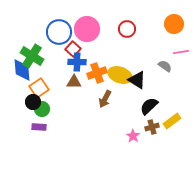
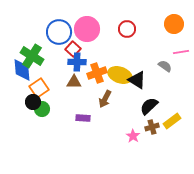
purple rectangle: moved 44 px right, 9 px up
